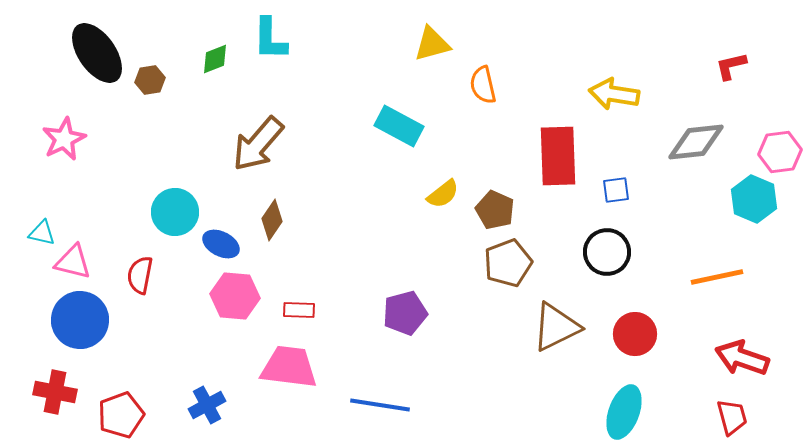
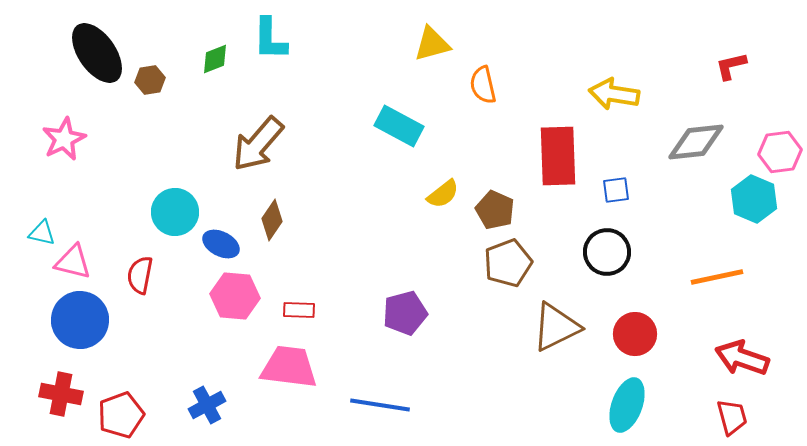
red cross at (55, 392): moved 6 px right, 2 px down
cyan ellipse at (624, 412): moved 3 px right, 7 px up
